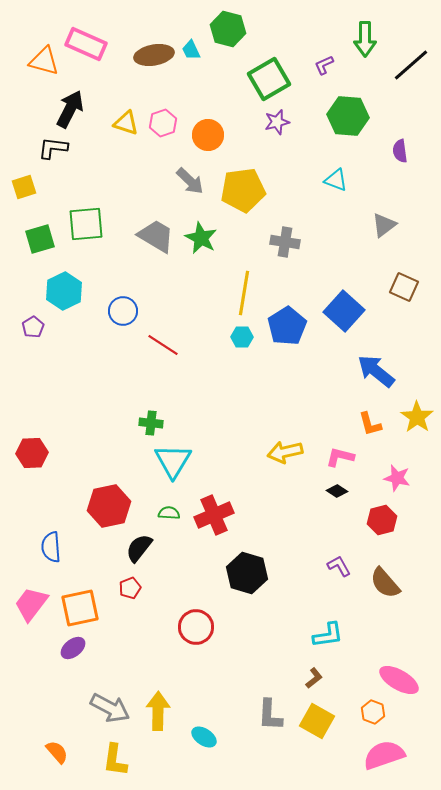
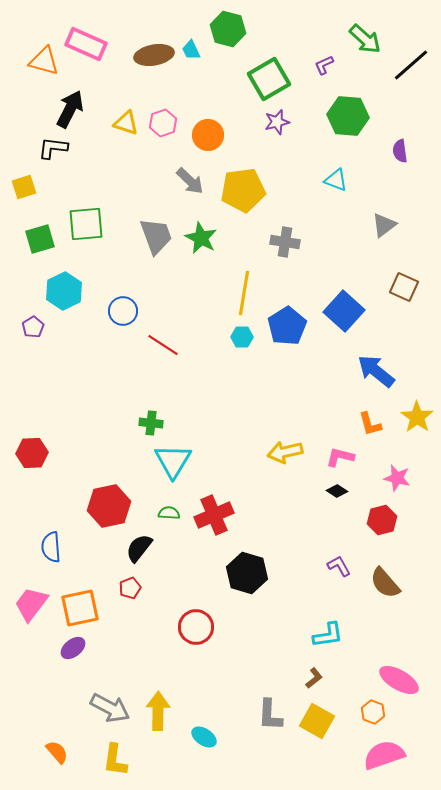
green arrow at (365, 39): rotated 48 degrees counterclockwise
gray trapezoid at (156, 236): rotated 39 degrees clockwise
